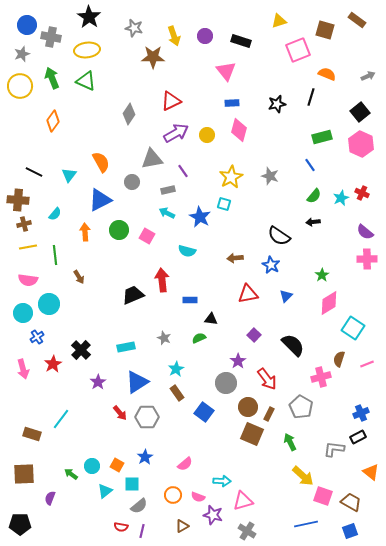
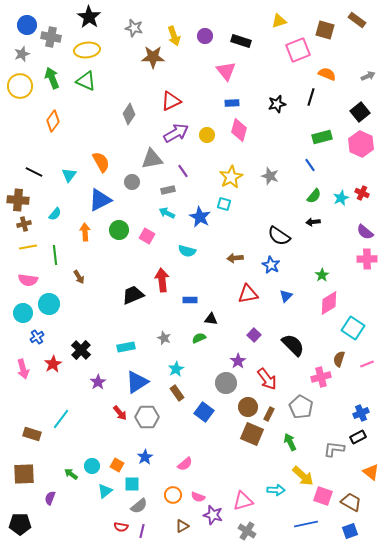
cyan arrow at (222, 481): moved 54 px right, 9 px down
